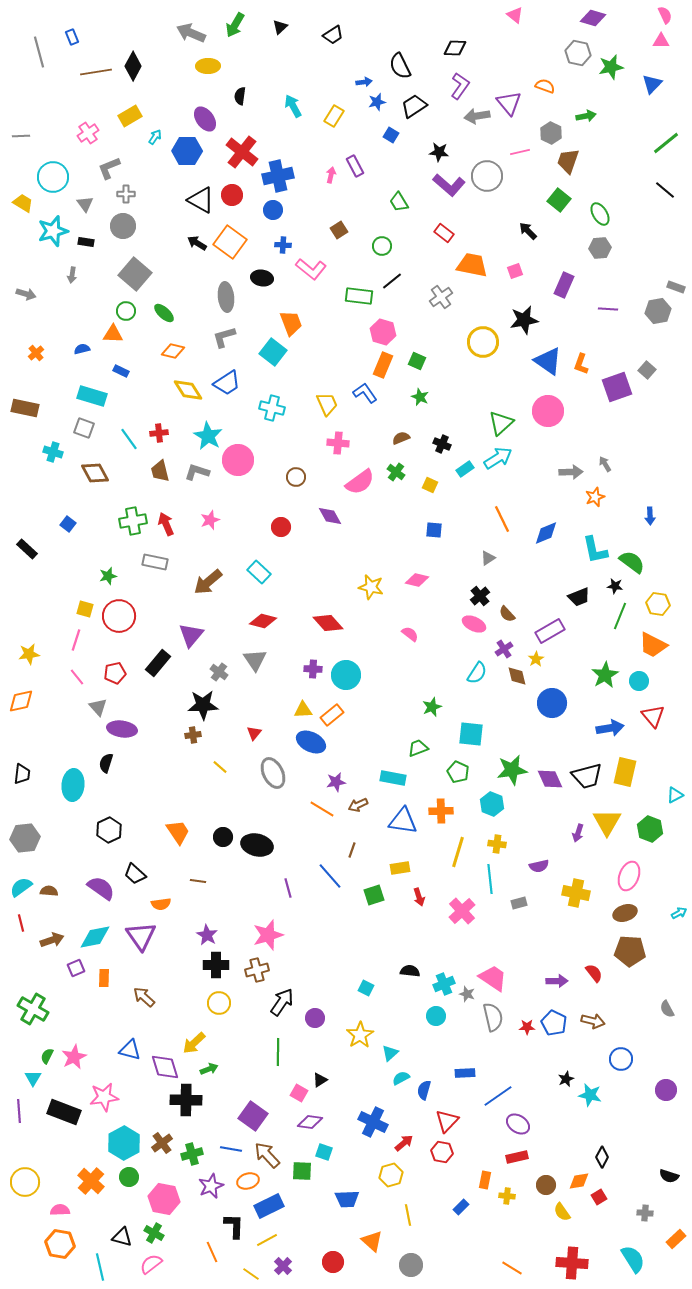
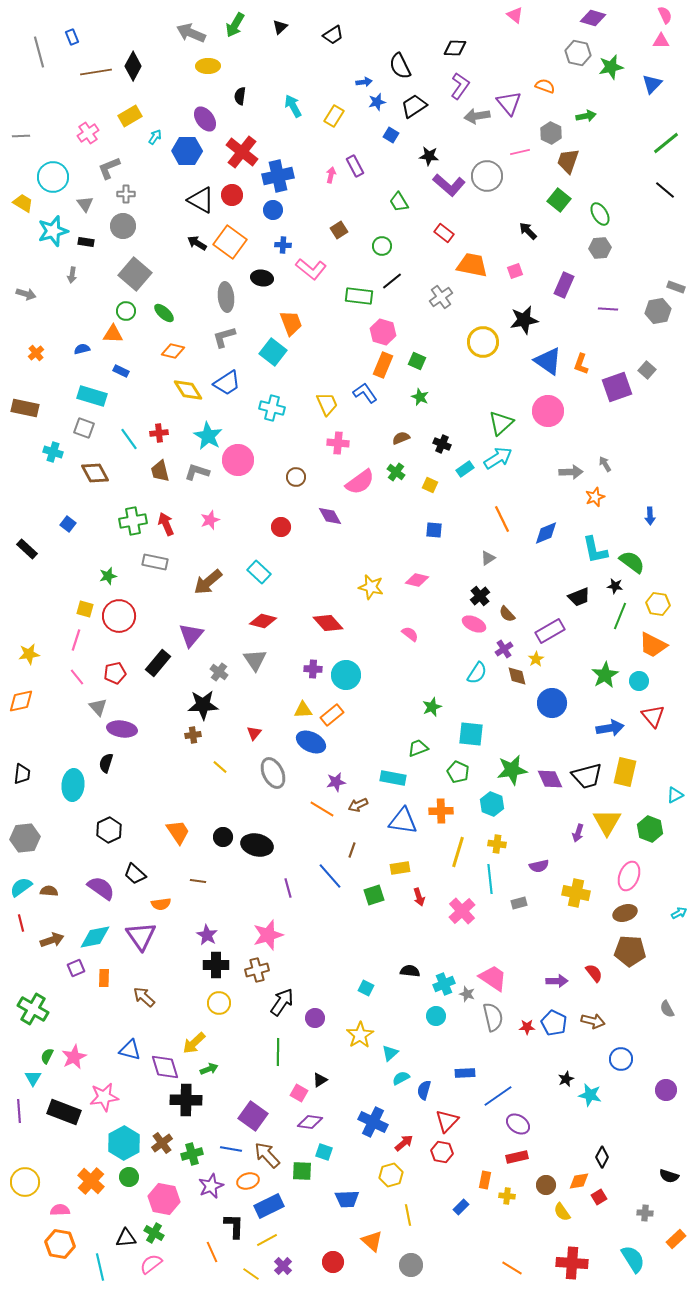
black star at (439, 152): moved 10 px left, 4 px down
black triangle at (122, 1237): moved 4 px right, 1 px down; rotated 20 degrees counterclockwise
